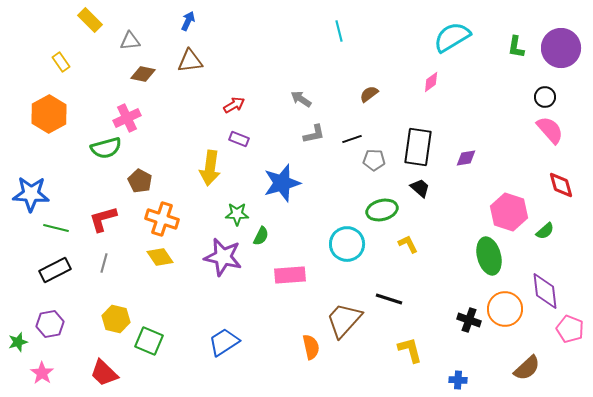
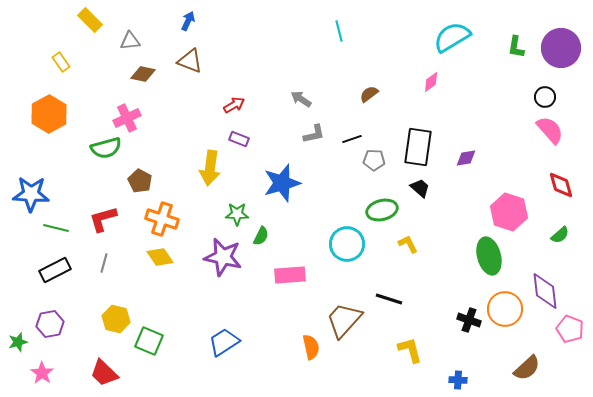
brown triangle at (190, 61): rotated 28 degrees clockwise
green semicircle at (545, 231): moved 15 px right, 4 px down
